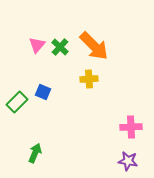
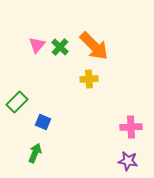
blue square: moved 30 px down
